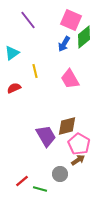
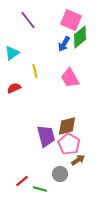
green diamond: moved 4 px left
pink trapezoid: moved 1 px up
purple trapezoid: rotated 15 degrees clockwise
pink pentagon: moved 10 px left
